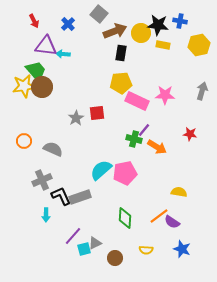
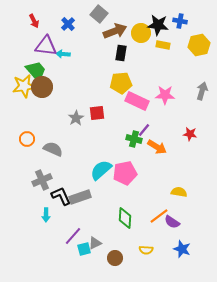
orange circle at (24, 141): moved 3 px right, 2 px up
